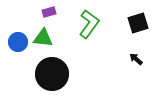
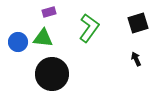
green L-shape: moved 4 px down
black arrow: rotated 24 degrees clockwise
